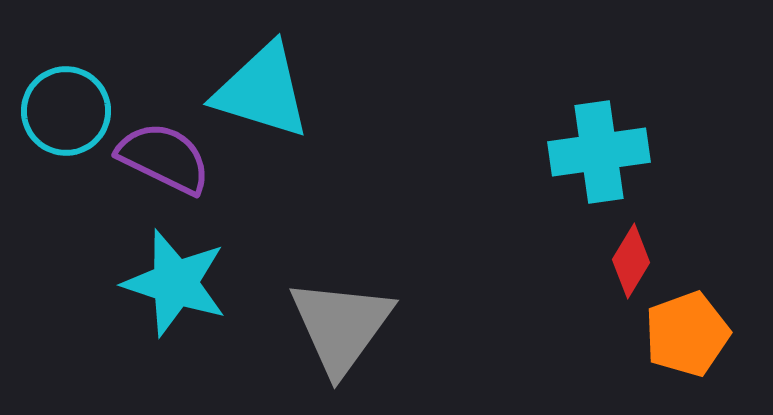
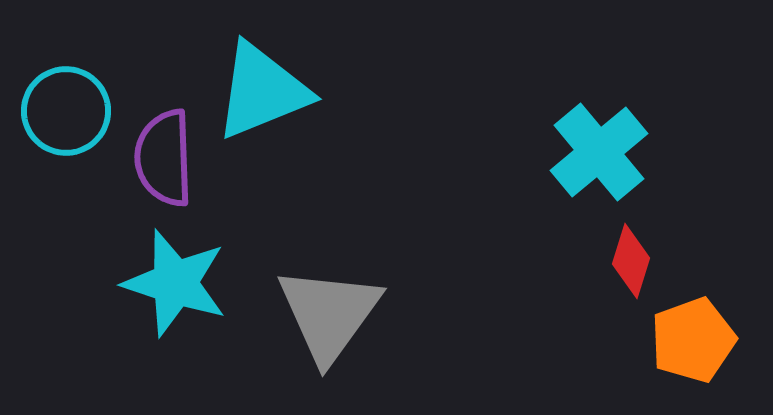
cyan triangle: rotated 39 degrees counterclockwise
cyan cross: rotated 32 degrees counterclockwise
purple semicircle: rotated 118 degrees counterclockwise
red diamond: rotated 14 degrees counterclockwise
gray triangle: moved 12 px left, 12 px up
orange pentagon: moved 6 px right, 6 px down
